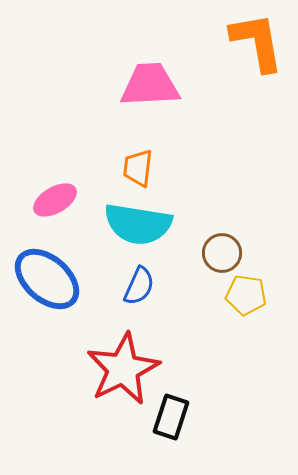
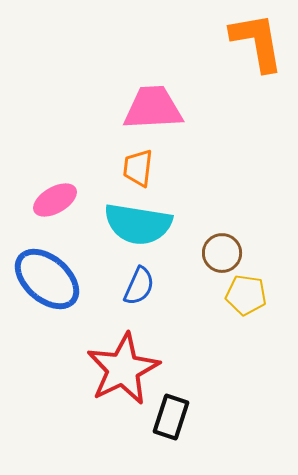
pink trapezoid: moved 3 px right, 23 px down
